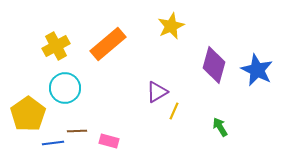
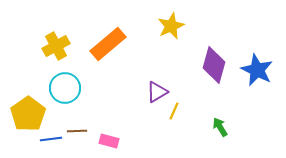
blue line: moved 2 px left, 4 px up
